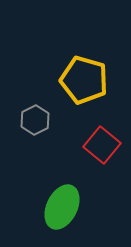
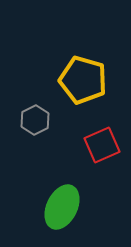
yellow pentagon: moved 1 px left
red square: rotated 27 degrees clockwise
